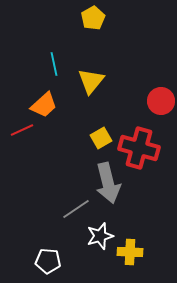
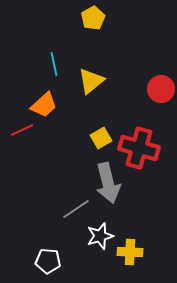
yellow triangle: rotated 12 degrees clockwise
red circle: moved 12 px up
